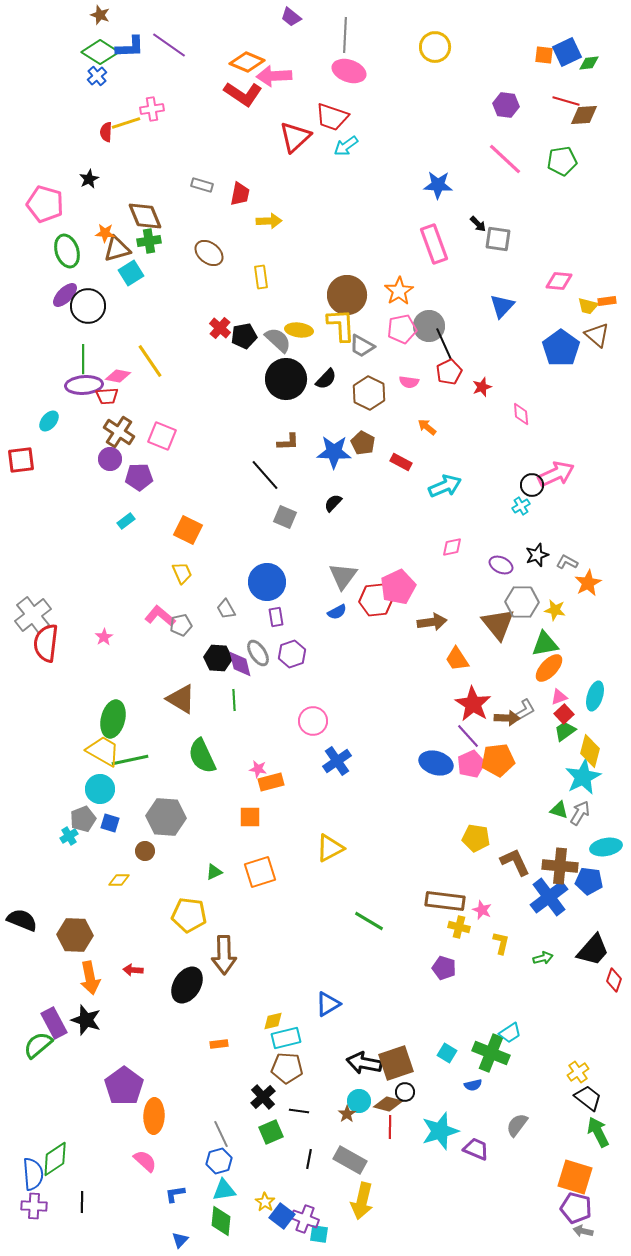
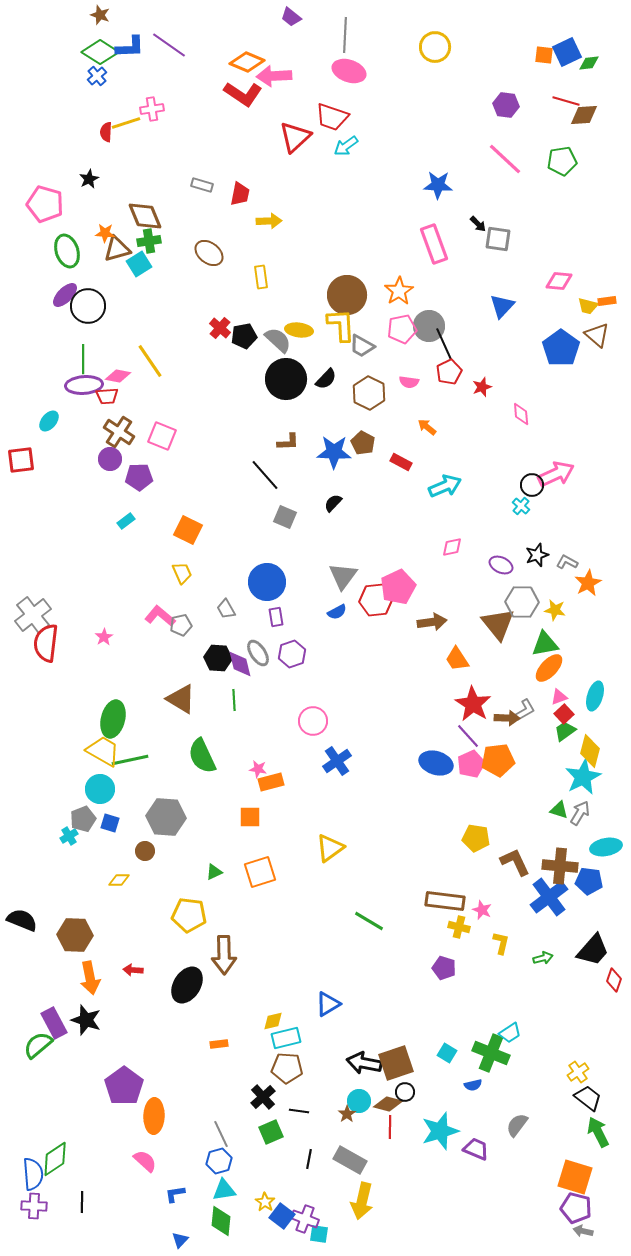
cyan square at (131, 273): moved 8 px right, 9 px up
cyan cross at (521, 506): rotated 18 degrees counterclockwise
yellow triangle at (330, 848): rotated 8 degrees counterclockwise
